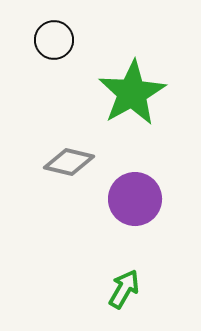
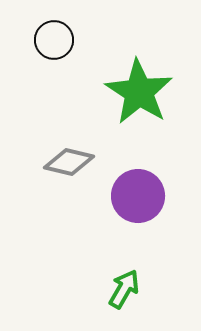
green star: moved 7 px right, 1 px up; rotated 10 degrees counterclockwise
purple circle: moved 3 px right, 3 px up
